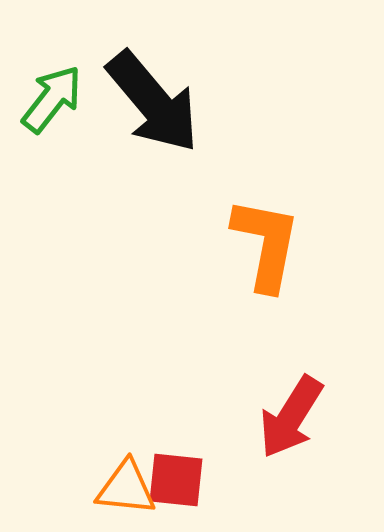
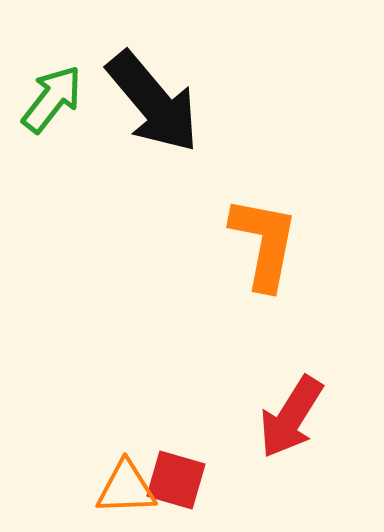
orange L-shape: moved 2 px left, 1 px up
red square: rotated 10 degrees clockwise
orange triangle: rotated 8 degrees counterclockwise
